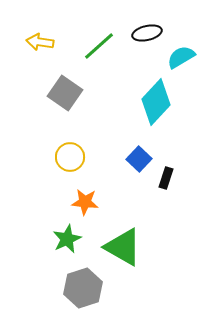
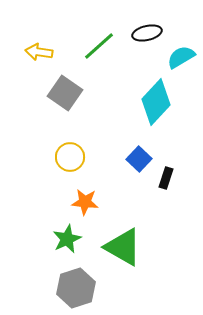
yellow arrow: moved 1 px left, 10 px down
gray hexagon: moved 7 px left
